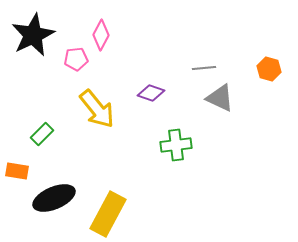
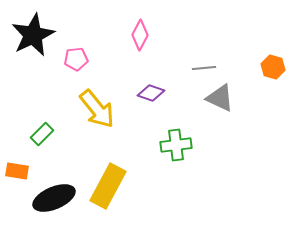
pink diamond: moved 39 px right
orange hexagon: moved 4 px right, 2 px up
yellow rectangle: moved 28 px up
